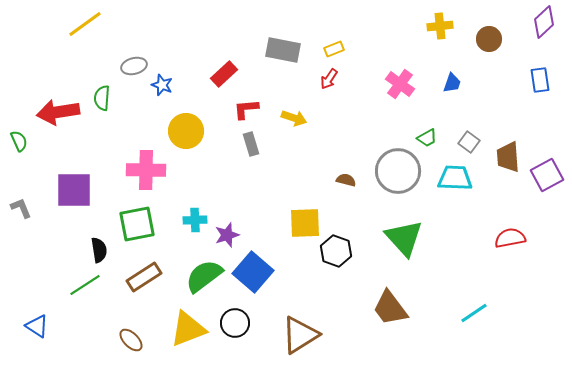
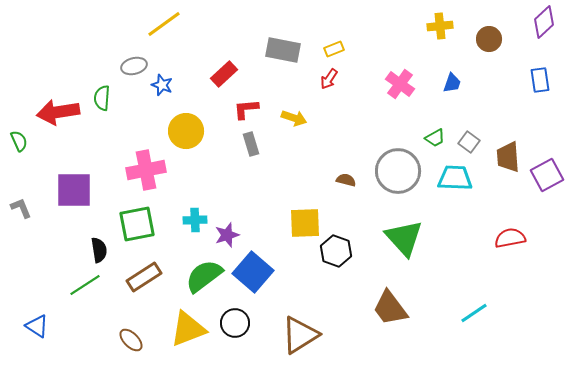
yellow line at (85, 24): moved 79 px right
green trapezoid at (427, 138): moved 8 px right
pink cross at (146, 170): rotated 12 degrees counterclockwise
